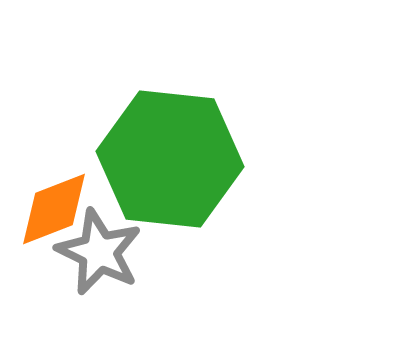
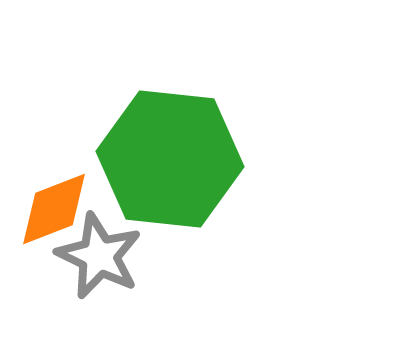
gray star: moved 4 px down
